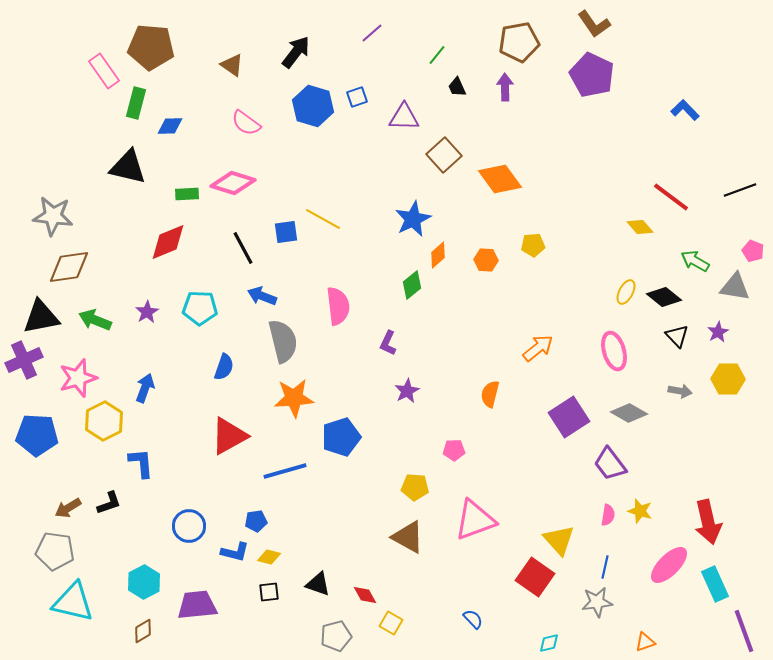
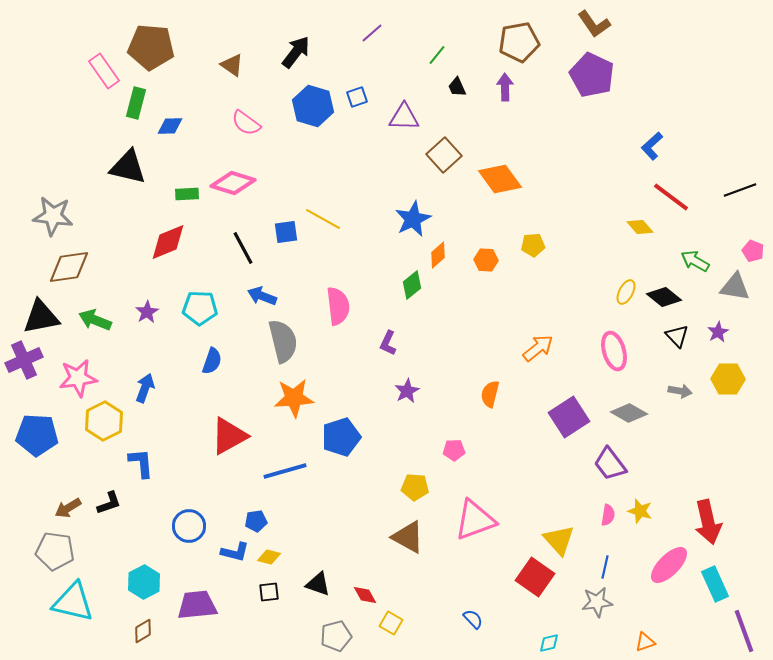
blue L-shape at (685, 110): moved 33 px left, 36 px down; rotated 88 degrees counterclockwise
blue semicircle at (224, 367): moved 12 px left, 6 px up
pink star at (78, 378): rotated 9 degrees clockwise
